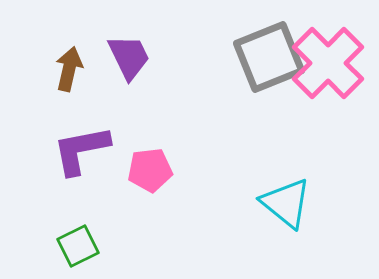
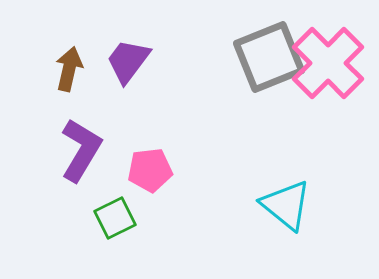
purple trapezoid: moved 1 px left, 4 px down; rotated 117 degrees counterclockwise
purple L-shape: rotated 132 degrees clockwise
cyan triangle: moved 2 px down
green square: moved 37 px right, 28 px up
